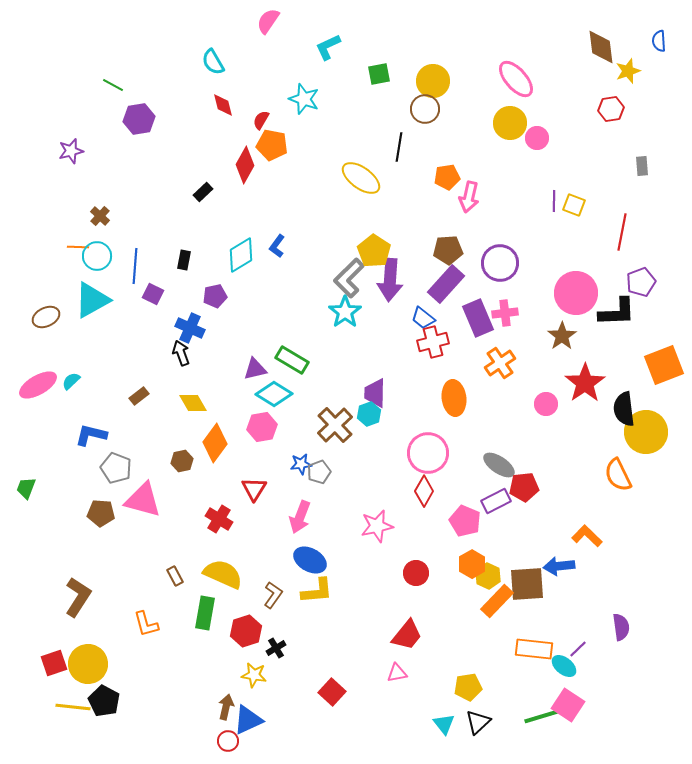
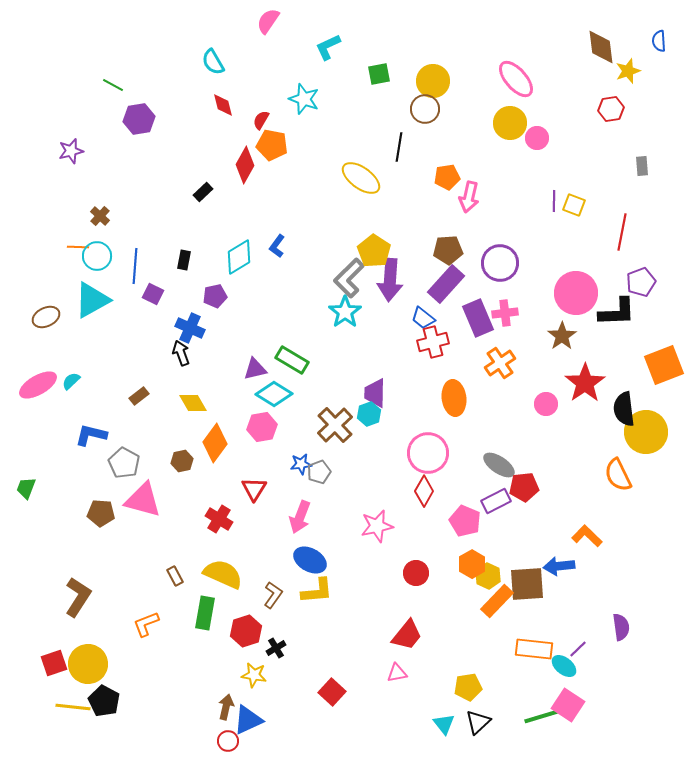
cyan diamond at (241, 255): moved 2 px left, 2 px down
gray pentagon at (116, 468): moved 8 px right, 5 px up; rotated 8 degrees clockwise
orange L-shape at (146, 624): rotated 84 degrees clockwise
